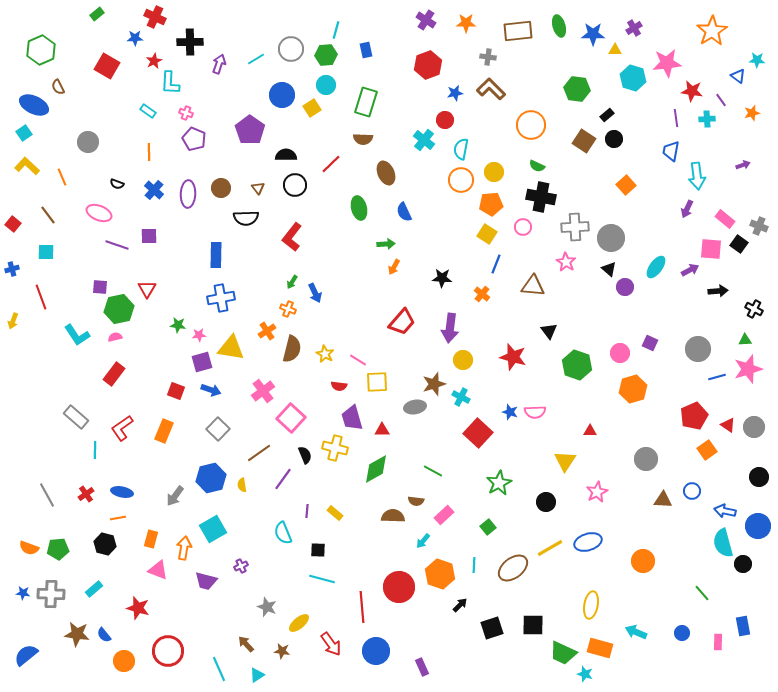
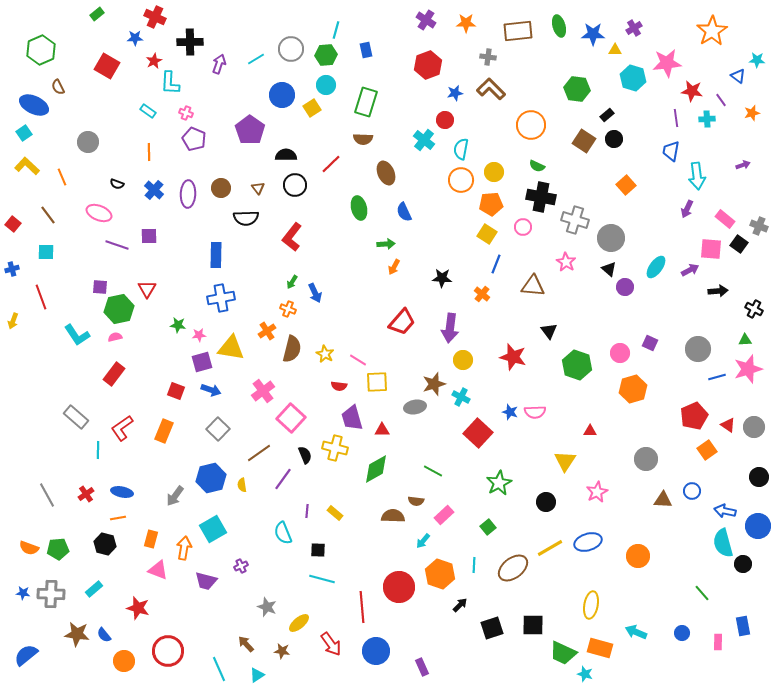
gray cross at (575, 227): moved 7 px up; rotated 20 degrees clockwise
cyan line at (95, 450): moved 3 px right
orange circle at (643, 561): moved 5 px left, 5 px up
